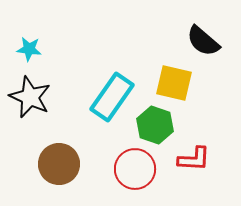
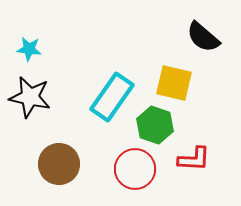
black semicircle: moved 4 px up
black star: rotated 12 degrees counterclockwise
